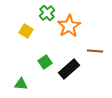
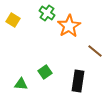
green cross: rotated 14 degrees counterclockwise
yellow square: moved 13 px left, 11 px up
brown line: rotated 35 degrees clockwise
green square: moved 10 px down
black rectangle: moved 9 px right, 12 px down; rotated 40 degrees counterclockwise
